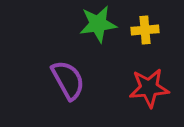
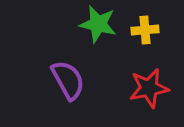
green star: rotated 21 degrees clockwise
red star: rotated 6 degrees counterclockwise
